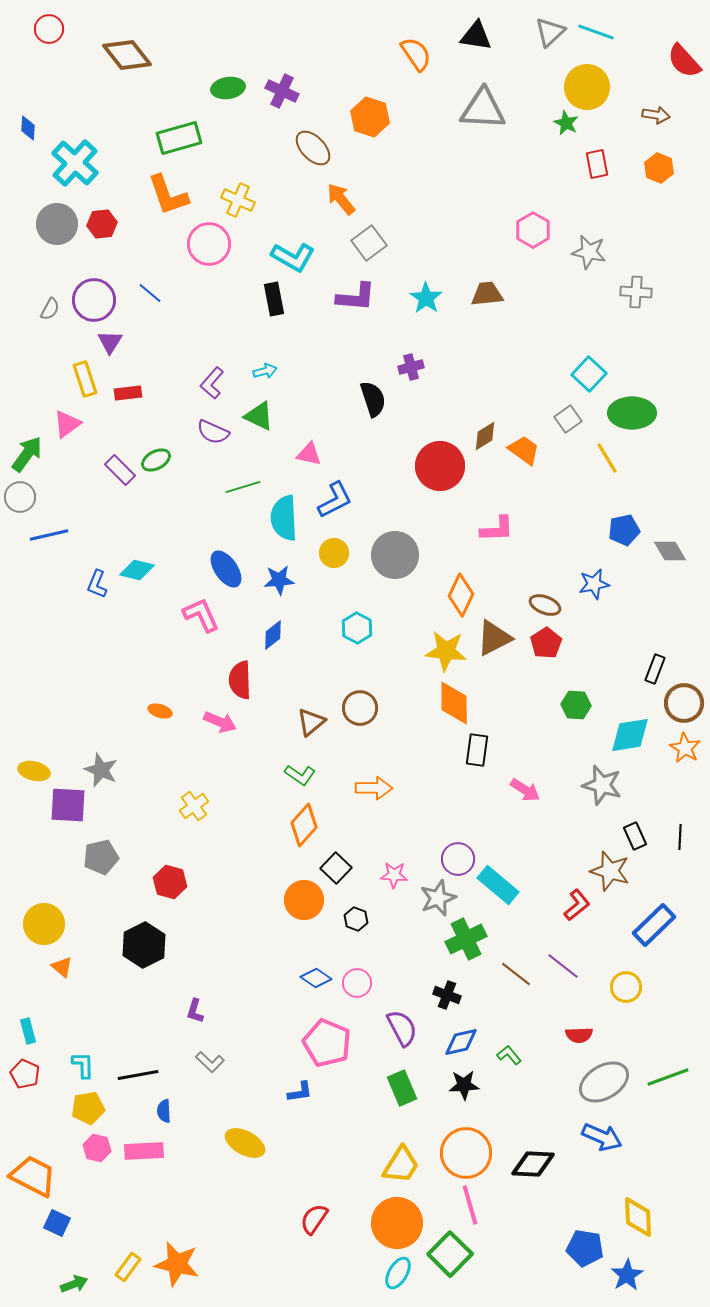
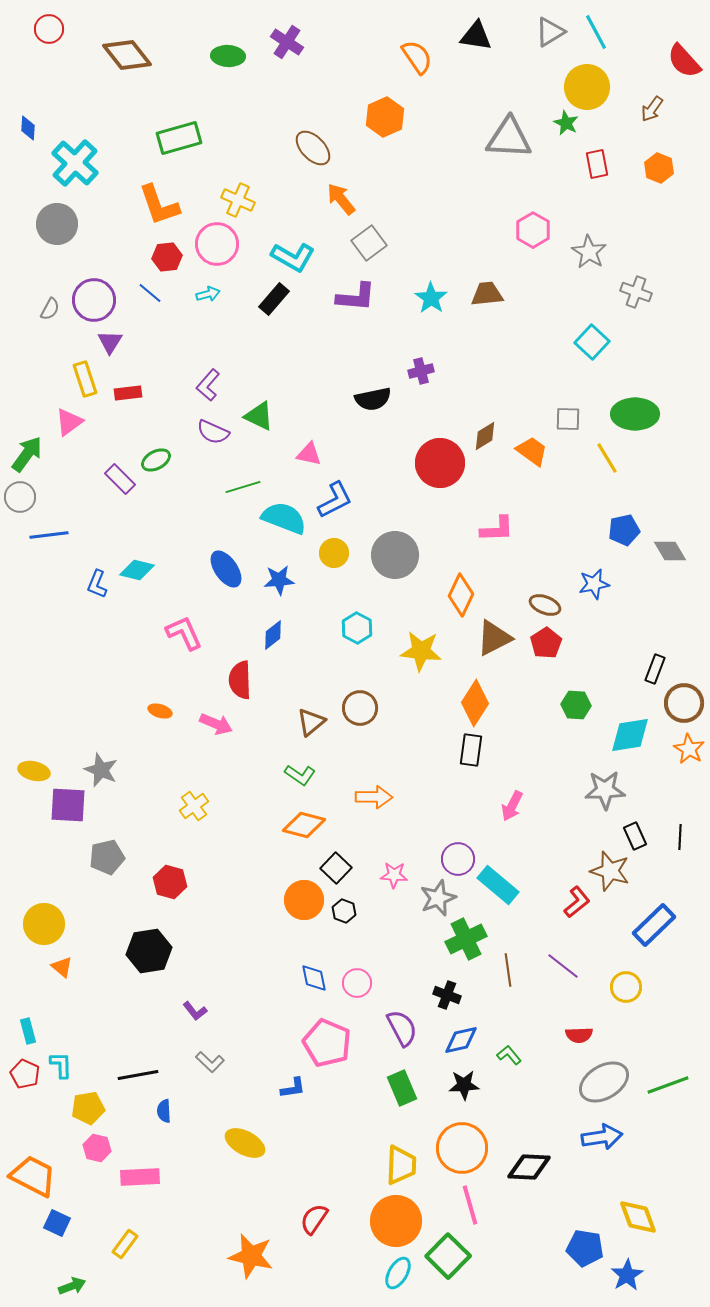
gray triangle at (550, 32): rotated 12 degrees clockwise
cyan line at (596, 32): rotated 42 degrees clockwise
orange semicircle at (416, 54): moved 1 px right, 3 px down
green ellipse at (228, 88): moved 32 px up; rotated 12 degrees clockwise
purple cross at (282, 91): moved 5 px right, 49 px up; rotated 8 degrees clockwise
gray triangle at (483, 109): moved 26 px right, 29 px down
brown arrow at (656, 115): moved 4 px left, 6 px up; rotated 116 degrees clockwise
orange hexagon at (370, 117): moved 15 px right; rotated 18 degrees clockwise
orange L-shape at (168, 195): moved 9 px left, 10 px down
red hexagon at (102, 224): moved 65 px right, 33 px down
pink circle at (209, 244): moved 8 px right
gray star at (589, 252): rotated 20 degrees clockwise
gray cross at (636, 292): rotated 16 degrees clockwise
cyan star at (426, 298): moved 5 px right
black rectangle at (274, 299): rotated 52 degrees clockwise
purple cross at (411, 367): moved 10 px right, 4 px down
cyan arrow at (265, 371): moved 57 px left, 77 px up
cyan square at (589, 374): moved 3 px right, 32 px up
purple L-shape at (212, 383): moved 4 px left, 2 px down
black semicircle at (373, 399): rotated 96 degrees clockwise
green ellipse at (632, 413): moved 3 px right, 1 px down
gray square at (568, 419): rotated 36 degrees clockwise
pink triangle at (67, 424): moved 2 px right, 2 px up
orange trapezoid at (524, 450): moved 8 px right, 1 px down
red circle at (440, 466): moved 3 px up
purple rectangle at (120, 470): moved 9 px down
cyan semicircle at (284, 518): rotated 114 degrees clockwise
blue line at (49, 535): rotated 6 degrees clockwise
pink L-shape at (201, 615): moved 17 px left, 18 px down
yellow star at (446, 651): moved 25 px left
orange diamond at (454, 703): moved 21 px right; rotated 33 degrees clockwise
pink arrow at (220, 722): moved 4 px left, 2 px down
orange star at (685, 748): moved 4 px right, 1 px down
black rectangle at (477, 750): moved 6 px left
gray star at (602, 785): moved 3 px right, 5 px down; rotated 18 degrees counterclockwise
orange arrow at (374, 788): moved 9 px down
pink arrow at (525, 790): moved 13 px left, 16 px down; rotated 84 degrees clockwise
orange diamond at (304, 825): rotated 63 degrees clockwise
gray pentagon at (101, 857): moved 6 px right
red L-shape at (577, 905): moved 3 px up
black hexagon at (356, 919): moved 12 px left, 8 px up
black hexagon at (144, 945): moved 5 px right, 6 px down; rotated 18 degrees clockwise
brown line at (516, 974): moved 8 px left, 4 px up; rotated 44 degrees clockwise
blue diamond at (316, 978): moved 2 px left; rotated 44 degrees clockwise
purple L-shape at (195, 1011): rotated 55 degrees counterclockwise
blue diamond at (461, 1042): moved 2 px up
cyan L-shape at (83, 1065): moved 22 px left
green line at (668, 1077): moved 8 px down
blue L-shape at (300, 1092): moved 7 px left, 4 px up
blue arrow at (602, 1137): rotated 33 degrees counterclockwise
pink rectangle at (144, 1151): moved 4 px left, 26 px down
orange circle at (466, 1153): moved 4 px left, 5 px up
black diamond at (533, 1164): moved 4 px left, 3 px down
yellow trapezoid at (401, 1165): rotated 30 degrees counterclockwise
yellow diamond at (638, 1217): rotated 18 degrees counterclockwise
orange circle at (397, 1223): moved 1 px left, 2 px up
green square at (450, 1254): moved 2 px left, 2 px down
orange star at (177, 1264): moved 74 px right, 8 px up
yellow rectangle at (128, 1267): moved 3 px left, 23 px up
green arrow at (74, 1284): moved 2 px left, 2 px down
